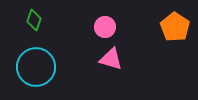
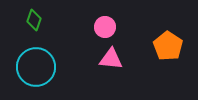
orange pentagon: moved 7 px left, 19 px down
pink triangle: rotated 10 degrees counterclockwise
